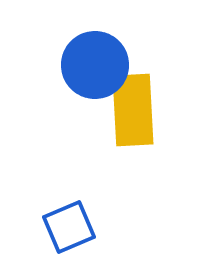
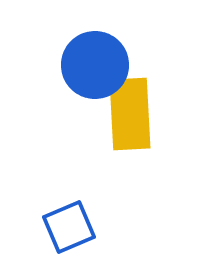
yellow rectangle: moved 3 px left, 4 px down
